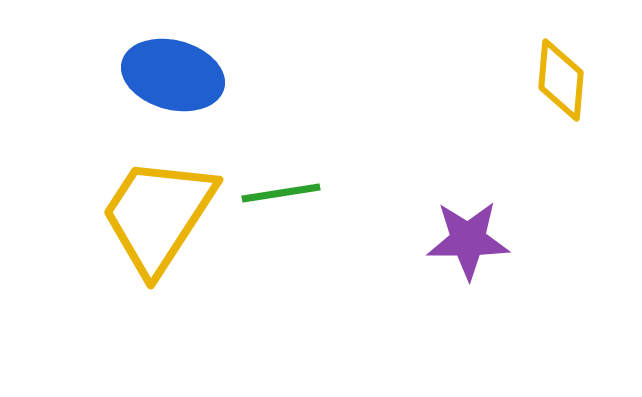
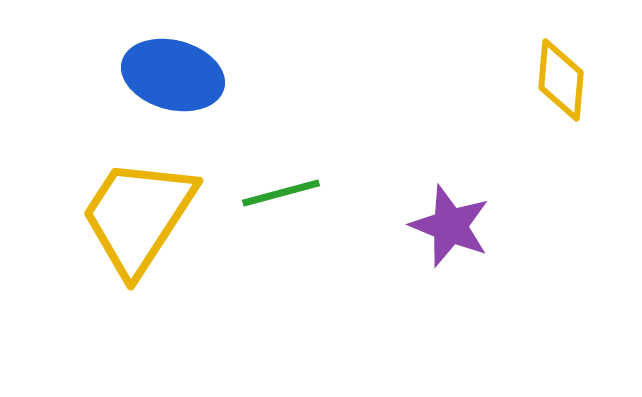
green line: rotated 6 degrees counterclockwise
yellow trapezoid: moved 20 px left, 1 px down
purple star: moved 18 px left, 14 px up; rotated 22 degrees clockwise
